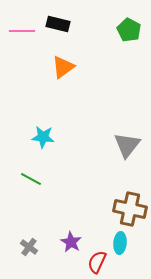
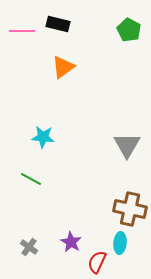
gray triangle: rotated 8 degrees counterclockwise
